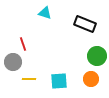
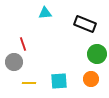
cyan triangle: rotated 24 degrees counterclockwise
green circle: moved 2 px up
gray circle: moved 1 px right
yellow line: moved 4 px down
